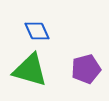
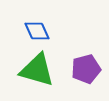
green triangle: moved 7 px right
